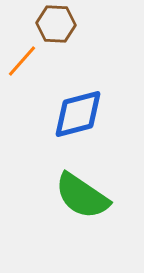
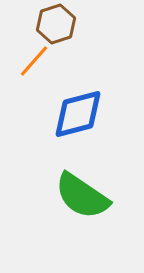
brown hexagon: rotated 21 degrees counterclockwise
orange line: moved 12 px right
